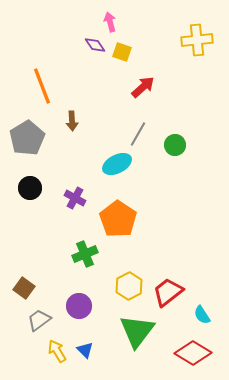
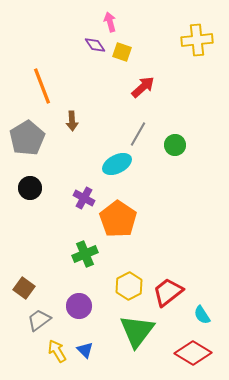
purple cross: moved 9 px right
